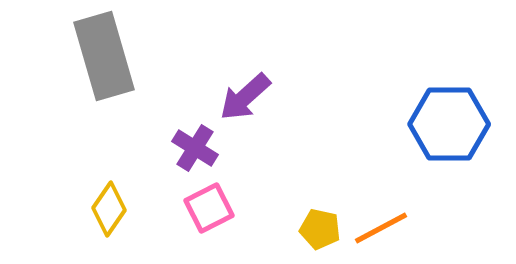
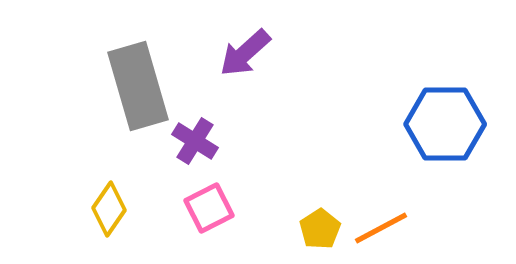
gray rectangle: moved 34 px right, 30 px down
purple arrow: moved 44 px up
blue hexagon: moved 4 px left
purple cross: moved 7 px up
yellow pentagon: rotated 27 degrees clockwise
